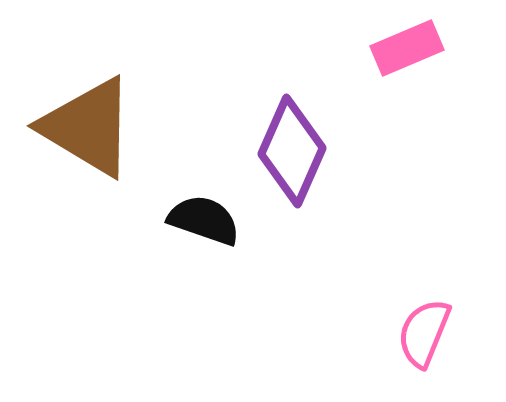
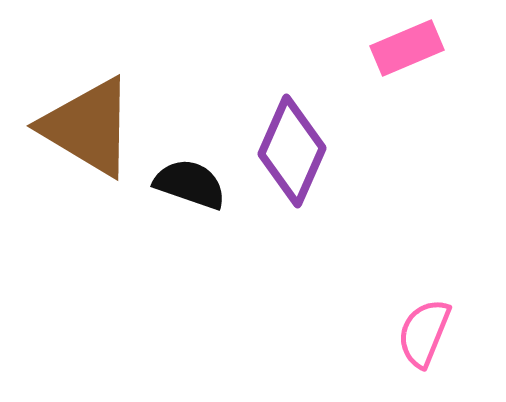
black semicircle: moved 14 px left, 36 px up
